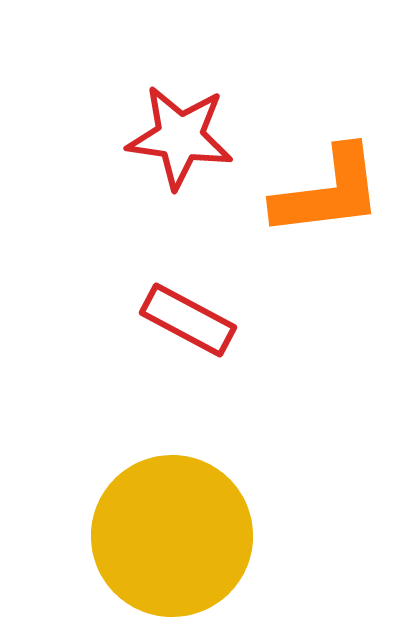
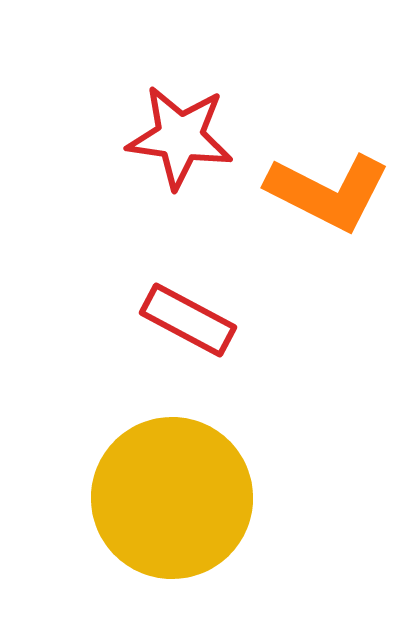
orange L-shape: rotated 34 degrees clockwise
yellow circle: moved 38 px up
